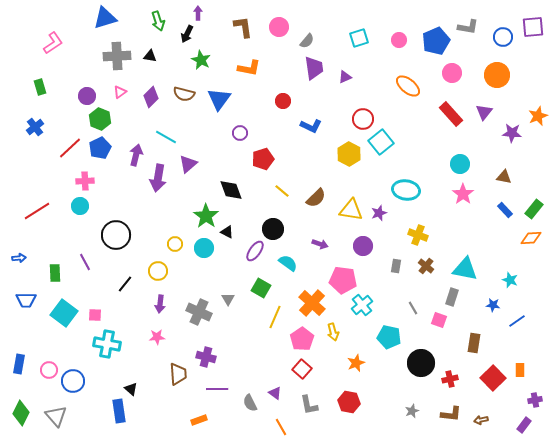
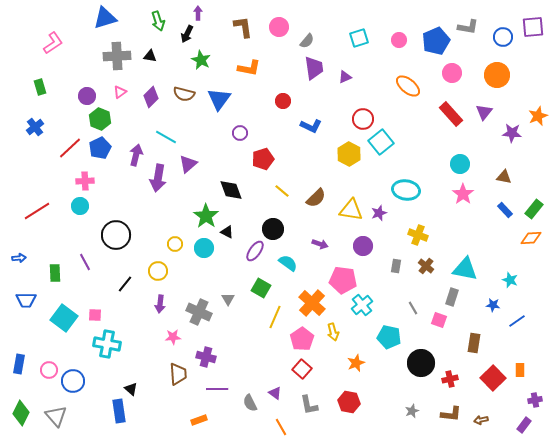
cyan square at (64, 313): moved 5 px down
pink star at (157, 337): moved 16 px right
